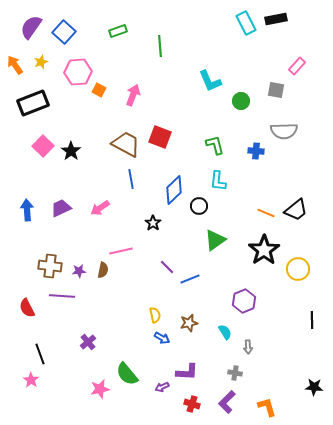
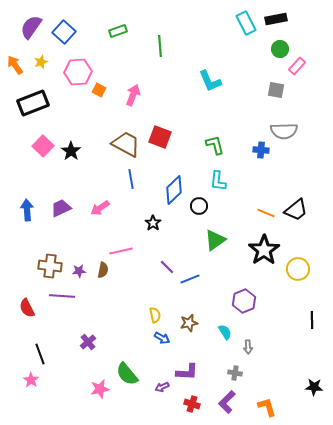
green circle at (241, 101): moved 39 px right, 52 px up
blue cross at (256, 151): moved 5 px right, 1 px up
